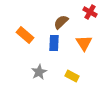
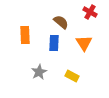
brown semicircle: rotated 84 degrees clockwise
orange rectangle: rotated 48 degrees clockwise
